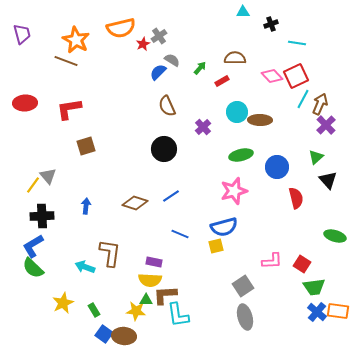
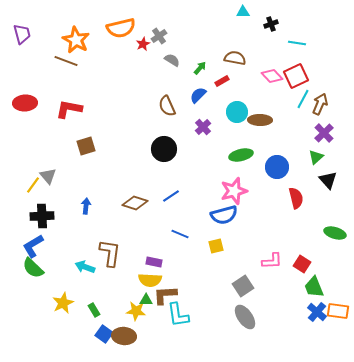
brown semicircle at (235, 58): rotated 10 degrees clockwise
blue semicircle at (158, 72): moved 40 px right, 23 px down
red L-shape at (69, 109): rotated 20 degrees clockwise
purple cross at (326, 125): moved 2 px left, 8 px down
blue semicircle at (224, 227): moved 12 px up
green ellipse at (335, 236): moved 3 px up
green trapezoid at (314, 287): rotated 75 degrees clockwise
gray ellipse at (245, 317): rotated 20 degrees counterclockwise
